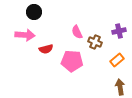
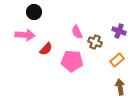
purple cross: rotated 32 degrees clockwise
red semicircle: rotated 32 degrees counterclockwise
